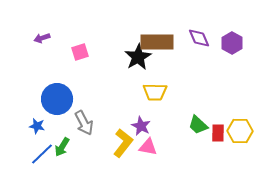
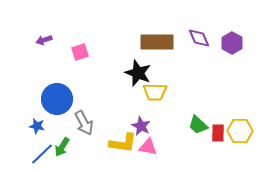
purple arrow: moved 2 px right, 2 px down
black star: moved 16 px down; rotated 20 degrees counterclockwise
yellow L-shape: rotated 60 degrees clockwise
